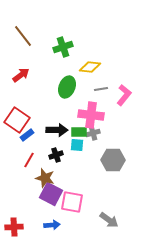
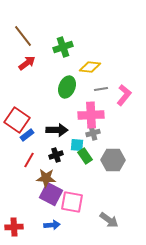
red arrow: moved 6 px right, 12 px up
pink cross: rotated 10 degrees counterclockwise
green rectangle: moved 6 px right, 24 px down; rotated 56 degrees clockwise
brown star: moved 1 px right; rotated 12 degrees counterclockwise
